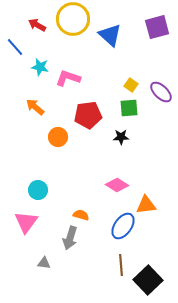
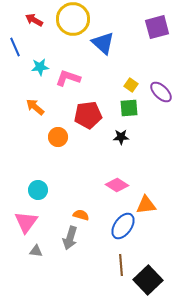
red arrow: moved 3 px left, 5 px up
blue triangle: moved 7 px left, 8 px down
blue line: rotated 18 degrees clockwise
cyan star: rotated 18 degrees counterclockwise
gray triangle: moved 8 px left, 12 px up
